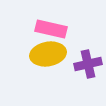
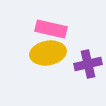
yellow ellipse: moved 1 px up
